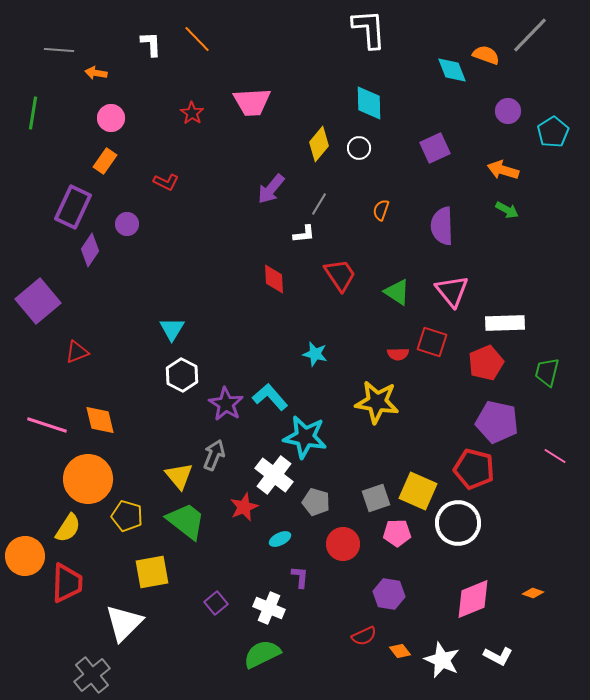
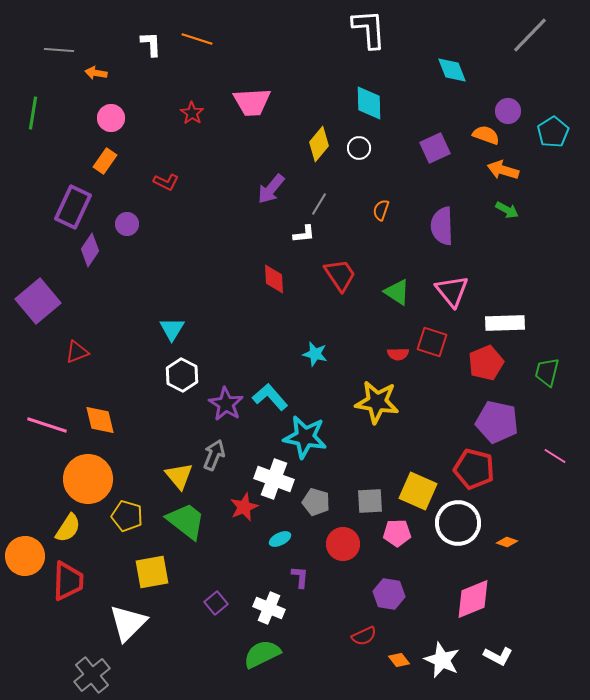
orange line at (197, 39): rotated 28 degrees counterclockwise
orange semicircle at (486, 55): moved 80 px down
white cross at (274, 475): moved 4 px down; rotated 18 degrees counterclockwise
gray square at (376, 498): moved 6 px left, 3 px down; rotated 16 degrees clockwise
red trapezoid at (67, 583): moved 1 px right, 2 px up
orange diamond at (533, 593): moved 26 px left, 51 px up
white triangle at (124, 623): moved 4 px right
orange diamond at (400, 651): moved 1 px left, 9 px down
